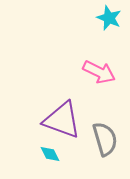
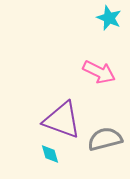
gray semicircle: rotated 88 degrees counterclockwise
cyan diamond: rotated 10 degrees clockwise
